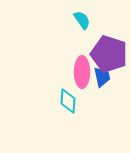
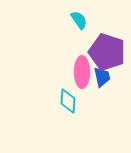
cyan semicircle: moved 3 px left
purple pentagon: moved 2 px left, 2 px up
